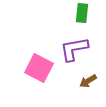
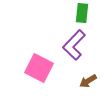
purple L-shape: moved 4 px up; rotated 36 degrees counterclockwise
